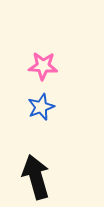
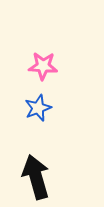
blue star: moved 3 px left, 1 px down
